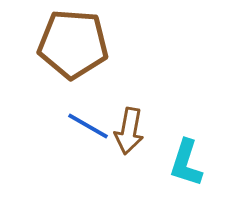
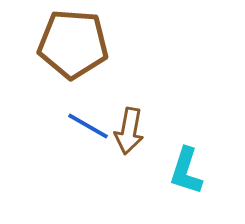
cyan L-shape: moved 8 px down
